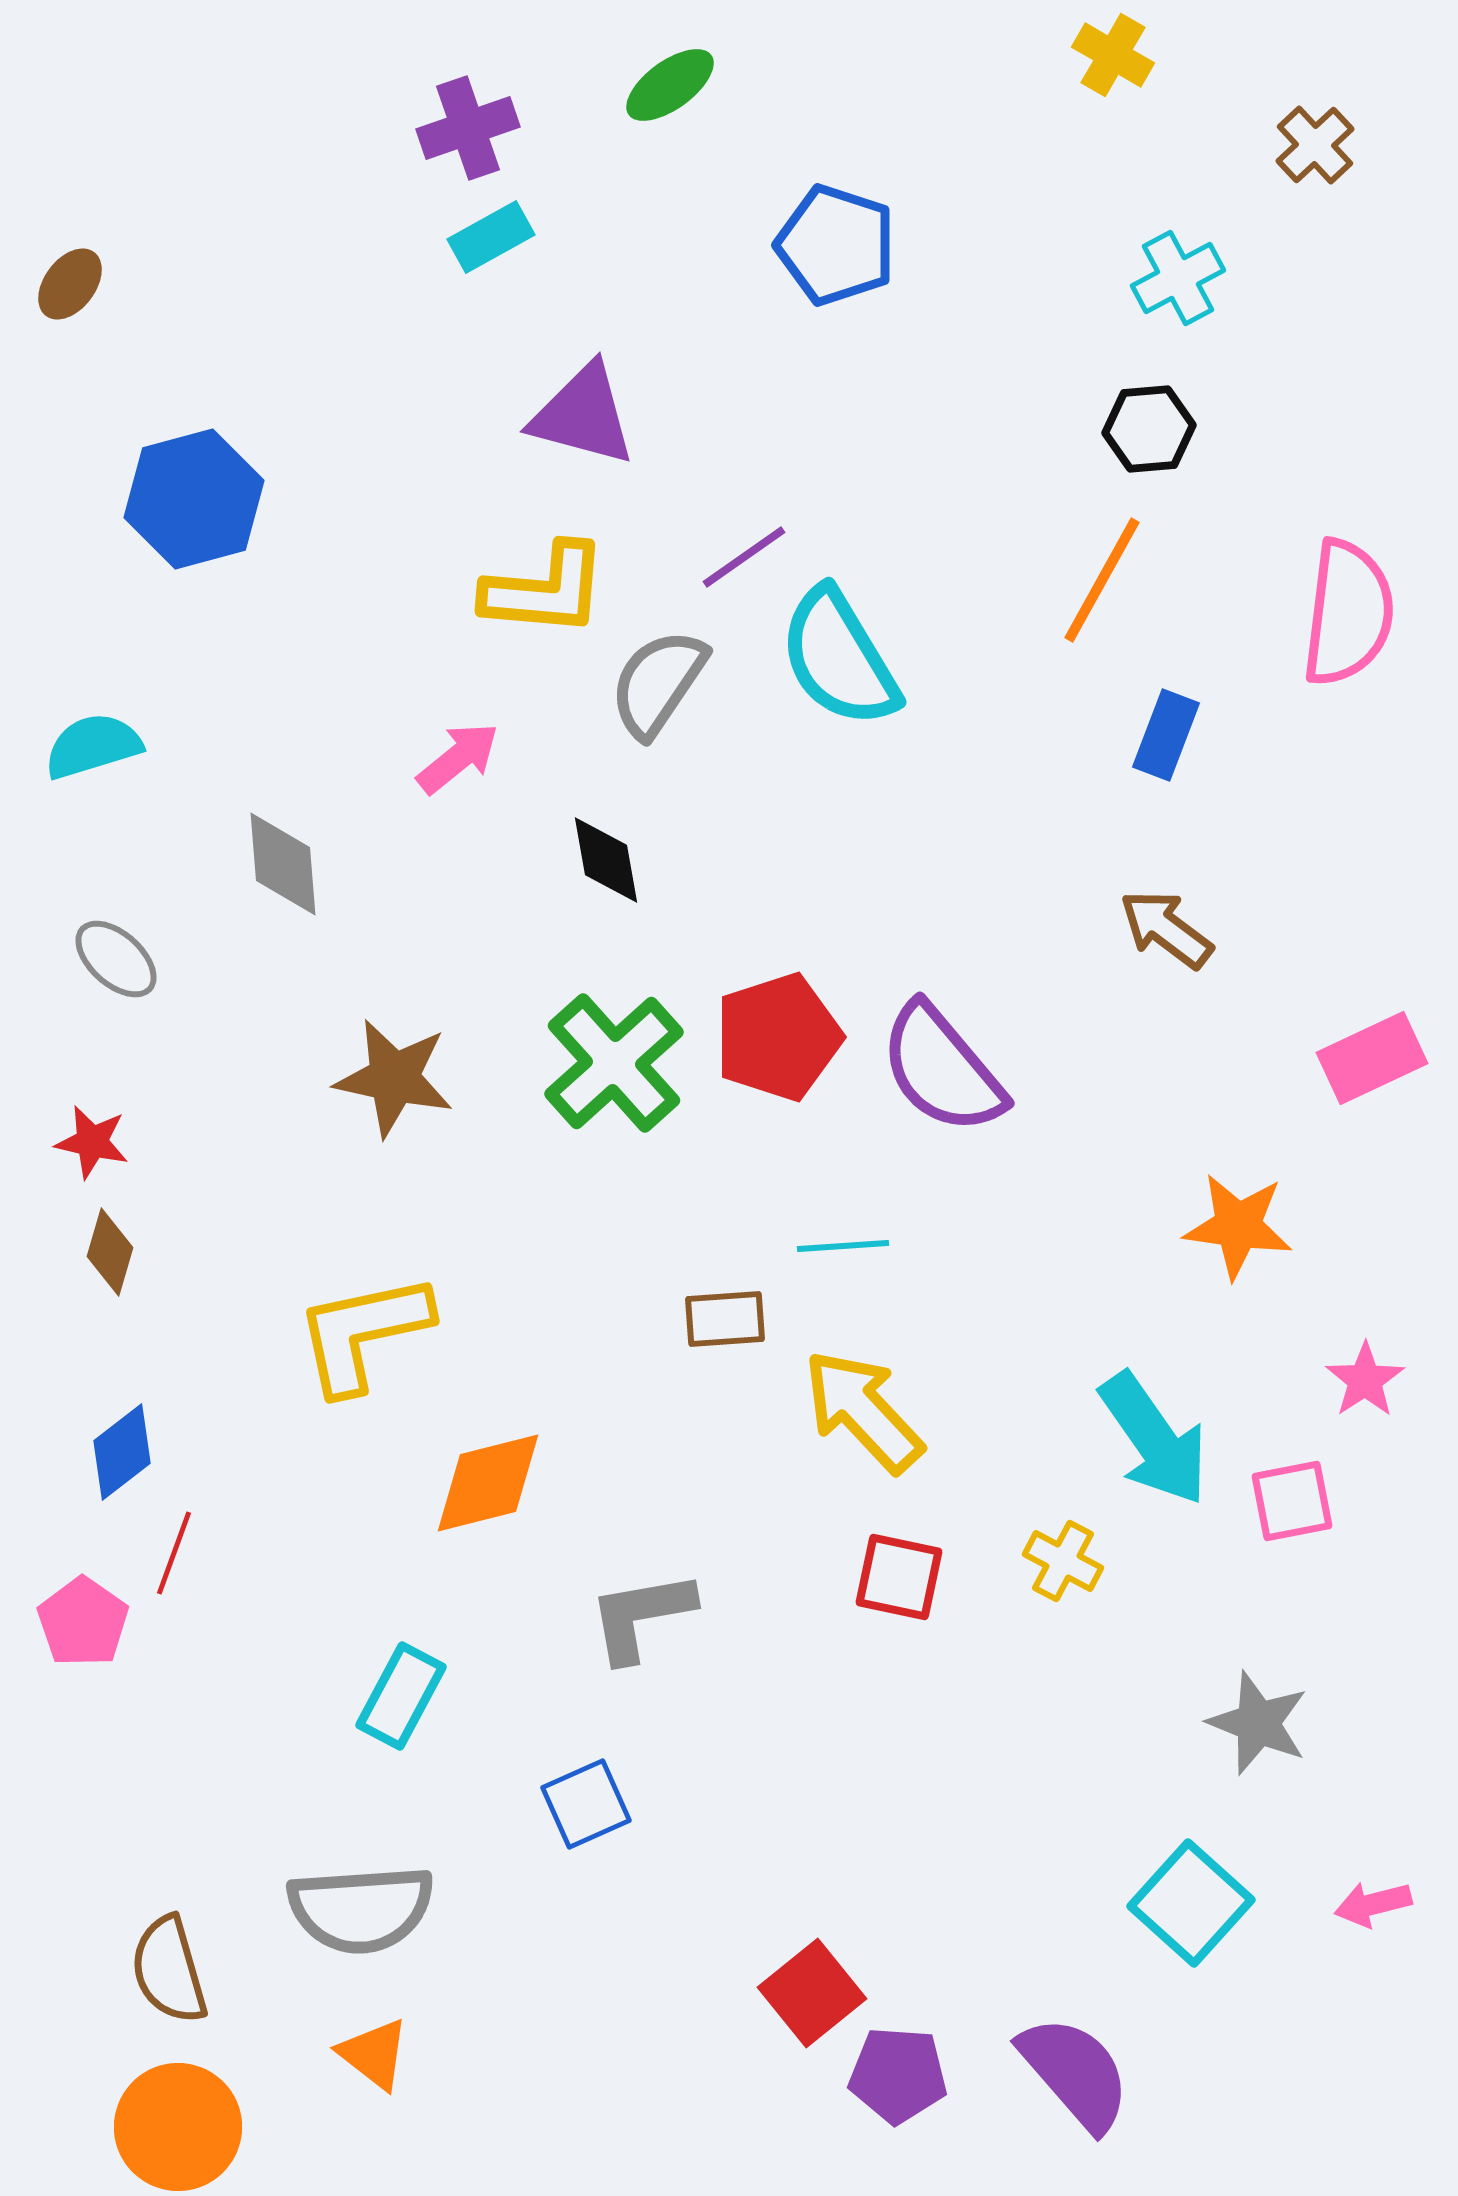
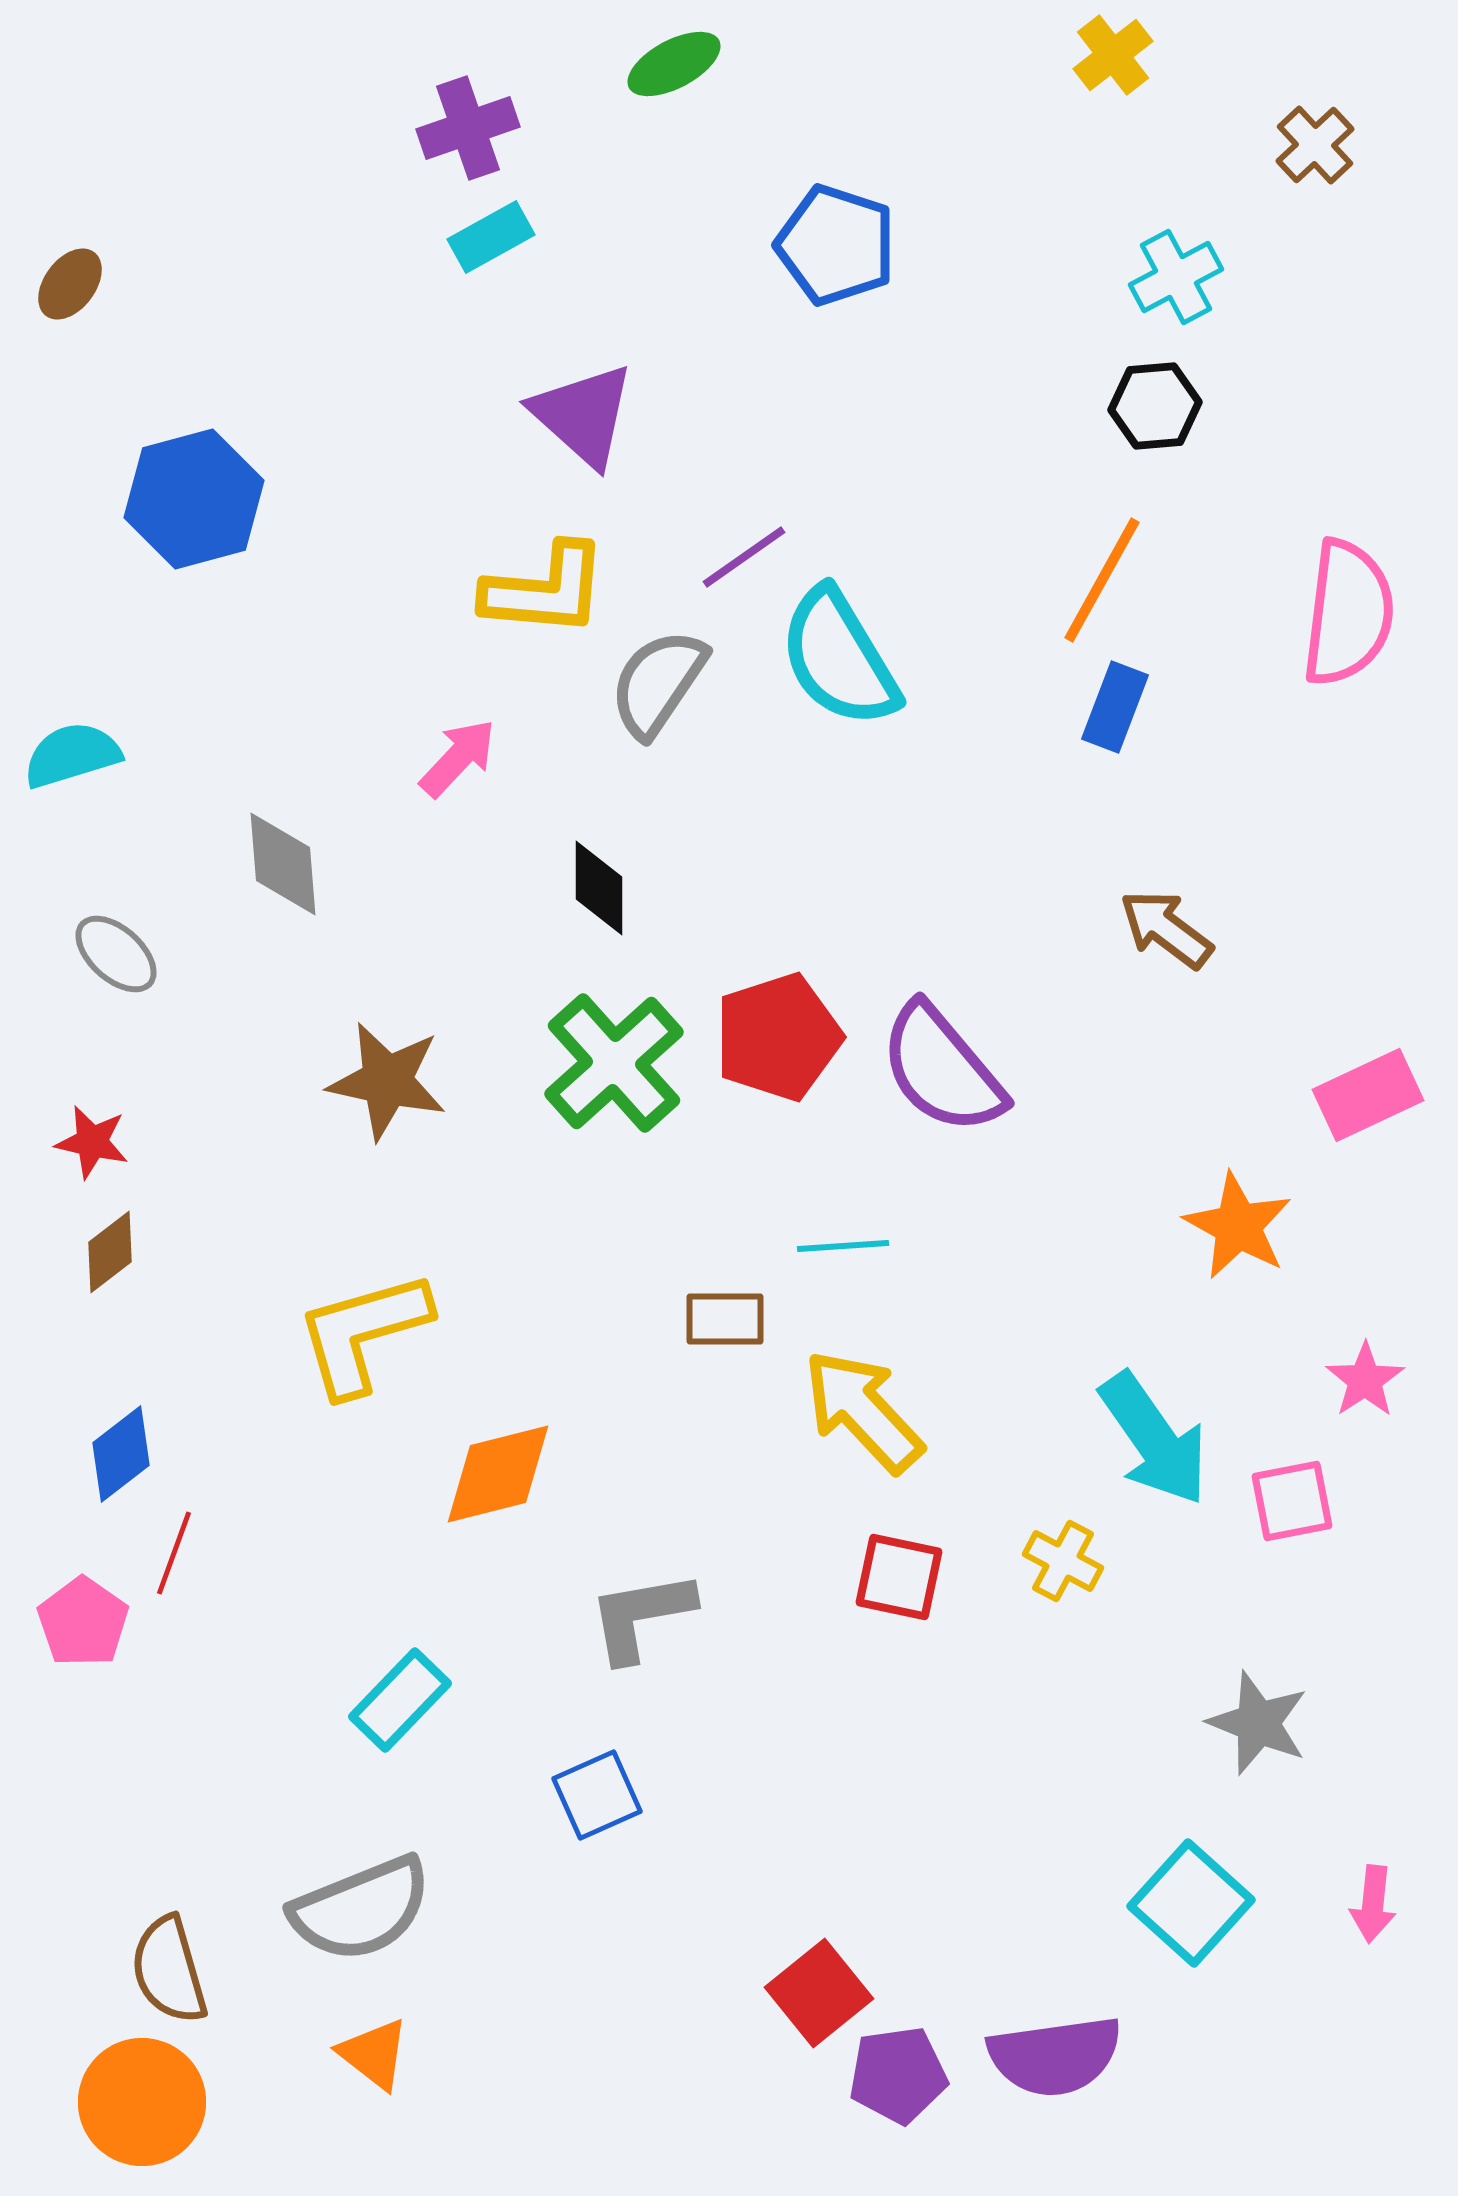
yellow cross at (1113, 55): rotated 22 degrees clockwise
green ellipse at (670, 85): moved 4 px right, 21 px up; rotated 8 degrees clockwise
cyan cross at (1178, 278): moved 2 px left, 1 px up
purple triangle at (583, 415): rotated 27 degrees clockwise
black hexagon at (1149, 429): moved 6 px right, 23 px up
blue rectangle at (1166, 735): moved 51 px left, 28 px up
cyan semicircle at (93, 746): moved 21 px left, 9 px down
pink arrow at (458, 758): rotated 8 degrees counterclockwise
black diamond at (606, 860): moved 7 px left, 28 px down; rotated 10 degrees clockwise
gray ellipse at (116, 959): moved 5 px up
pink rectangle at (1372, 1058): moved 4 px left, 37 px down
brown star at (394, 1078): moved 7 px left, 3 px down
orange star at (1238, 1226): rotated 21 degrees clockwise
brown diamond at (110, 1252): rotated 36 degrees clockwise
brown rectangle at (725, 1319): rotated 4 degrees clockwise
yellow L-shape at (363, 1333): rotated 4 degrees counterclockwise
blue diamond at (122, 1452): moved 1 px left, 2 px down
orange diamond at (488, 1483): moved 10 px right, 9 px up
cyan rectangle at (401, 1696): moved 1 px left, 4 px down; rotated 16 degrees clockwise
blue square at (586, 1804): moved 11 px right, 9 px up
pink arrow at (1373, 1904): rotated 70 degrees counterclockwise
gray semicircle at (361, 1909): rotated 18 degrees counterclockwise
red square at (812, 1993): moved 7 px right
purple semicircle at (1075, 2073): moved 20 px left, 17 px up; rotated 123 degrees clockwise
purple pentagon at (898, 2075): rotated 12 degrees counterclockwise
orange circle at (178, 2127): moved 36 px left, 25 px up
